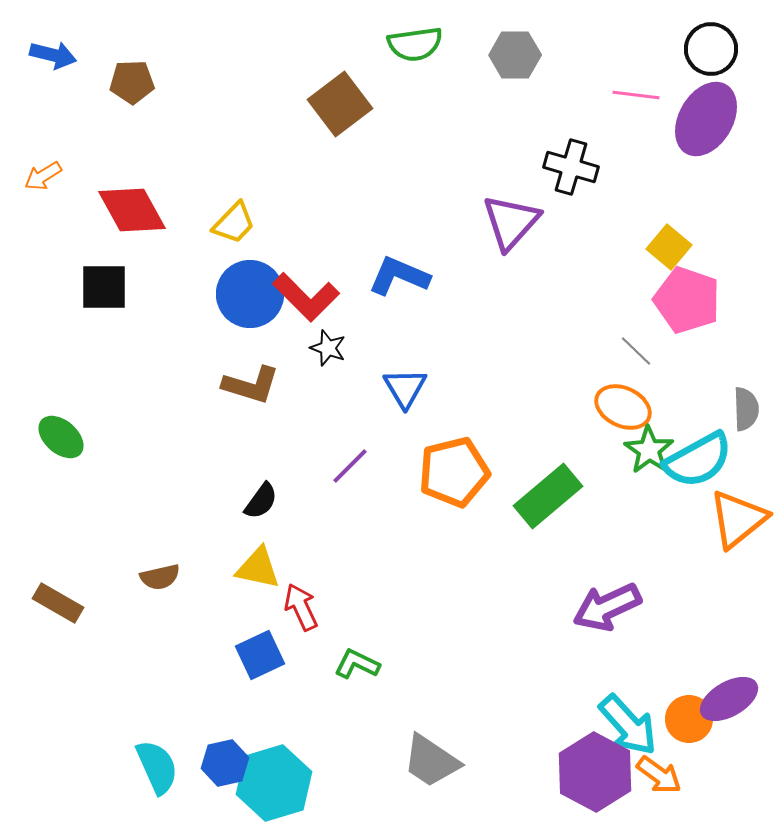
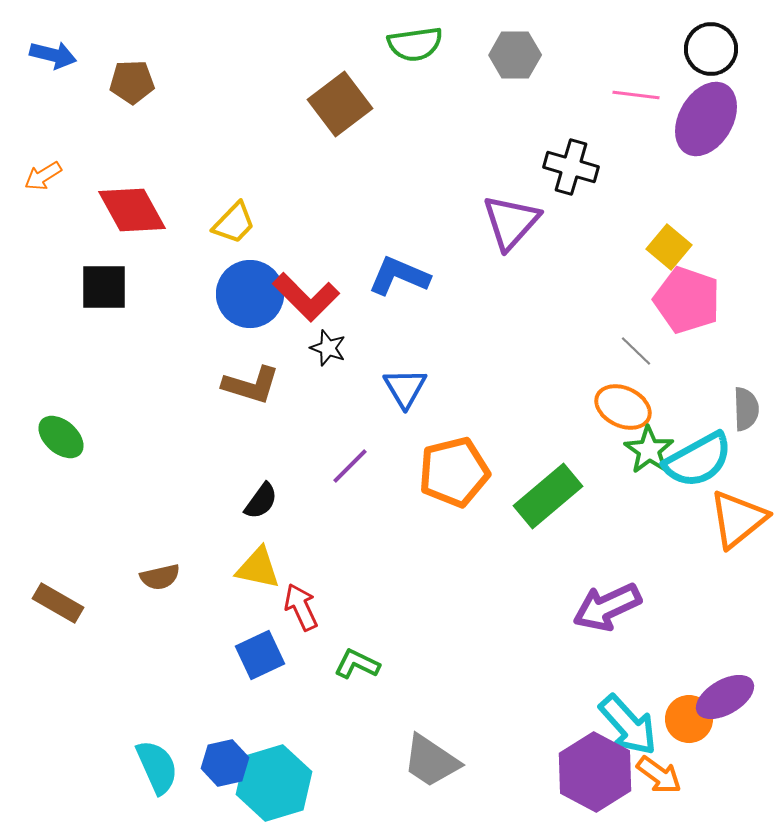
purple ellipse at (729, 699): moved 4 px left, 2 px up
